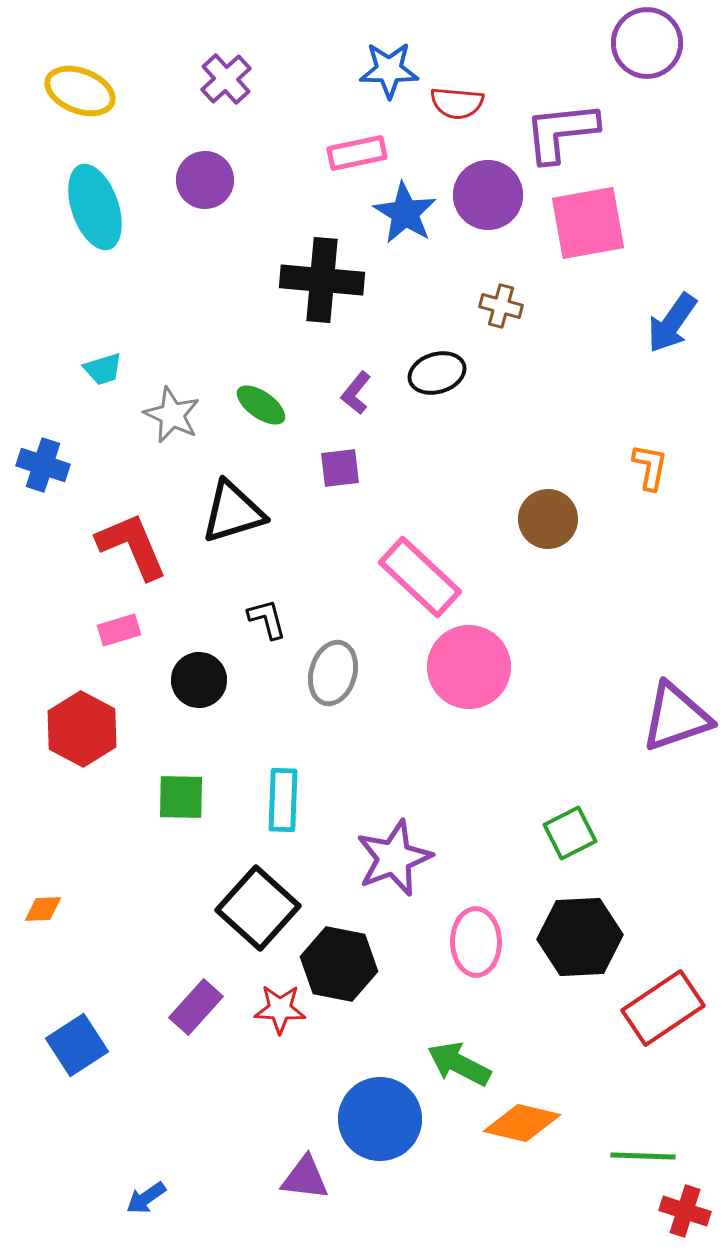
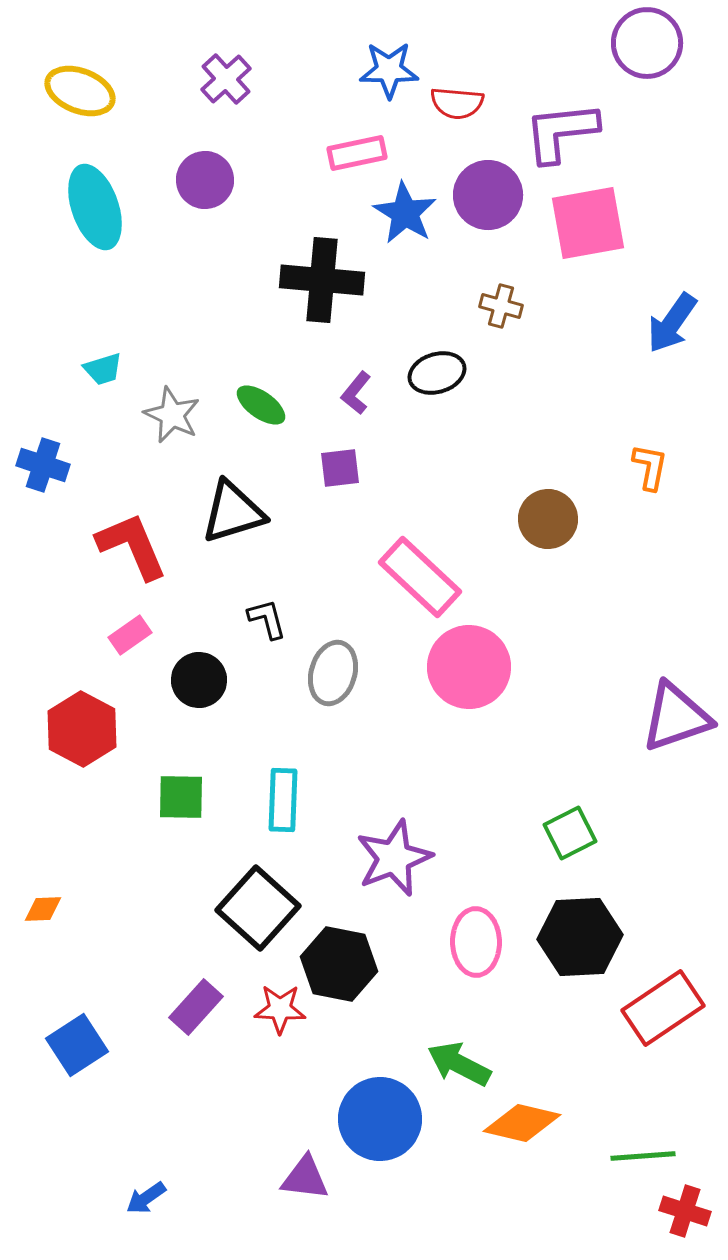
pink rectangle at (119, 630): moved 11 px right, 5 px down; rotated 18 degrees counterclockwise
green line at (643, 1156): rotated 6 degrees counterclockwise
